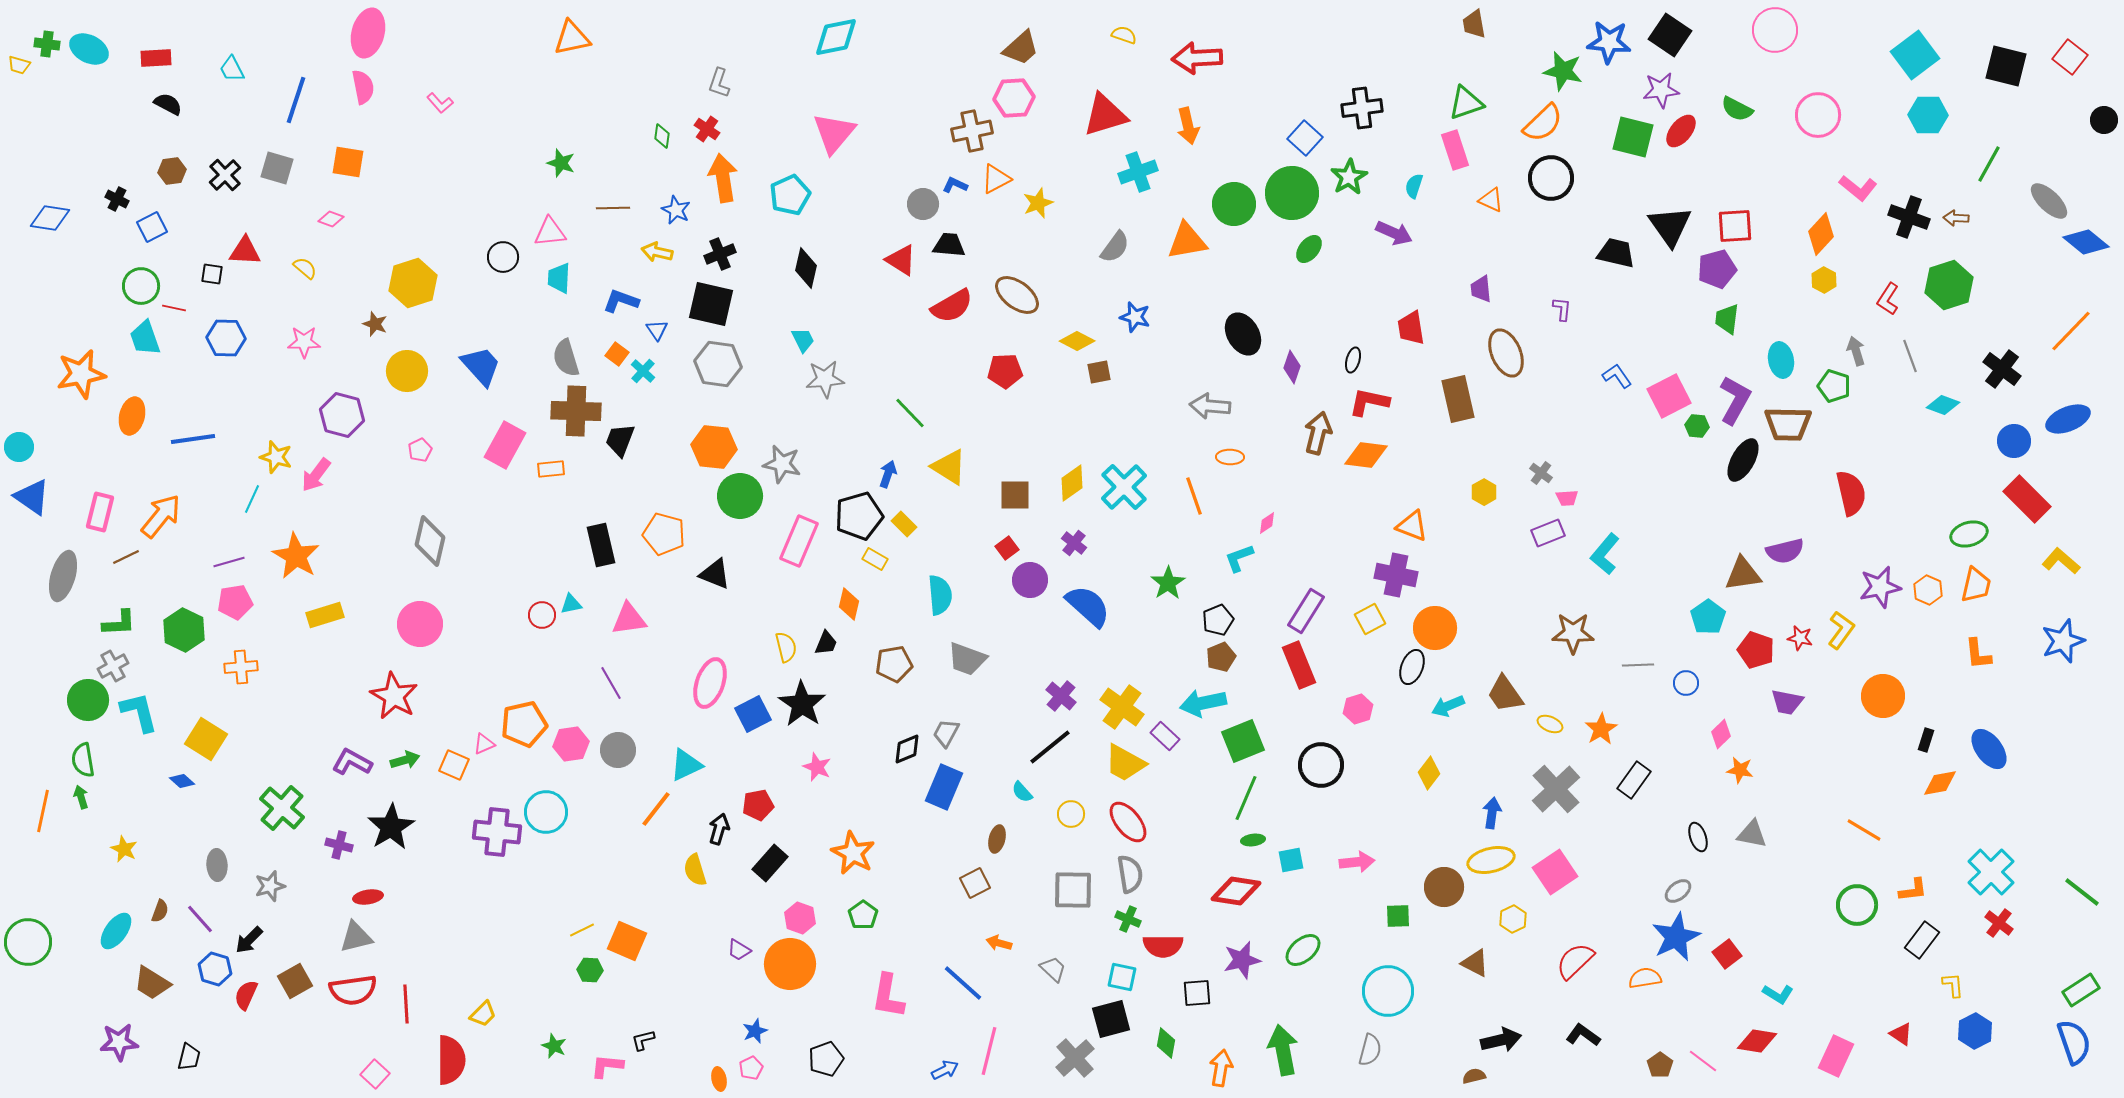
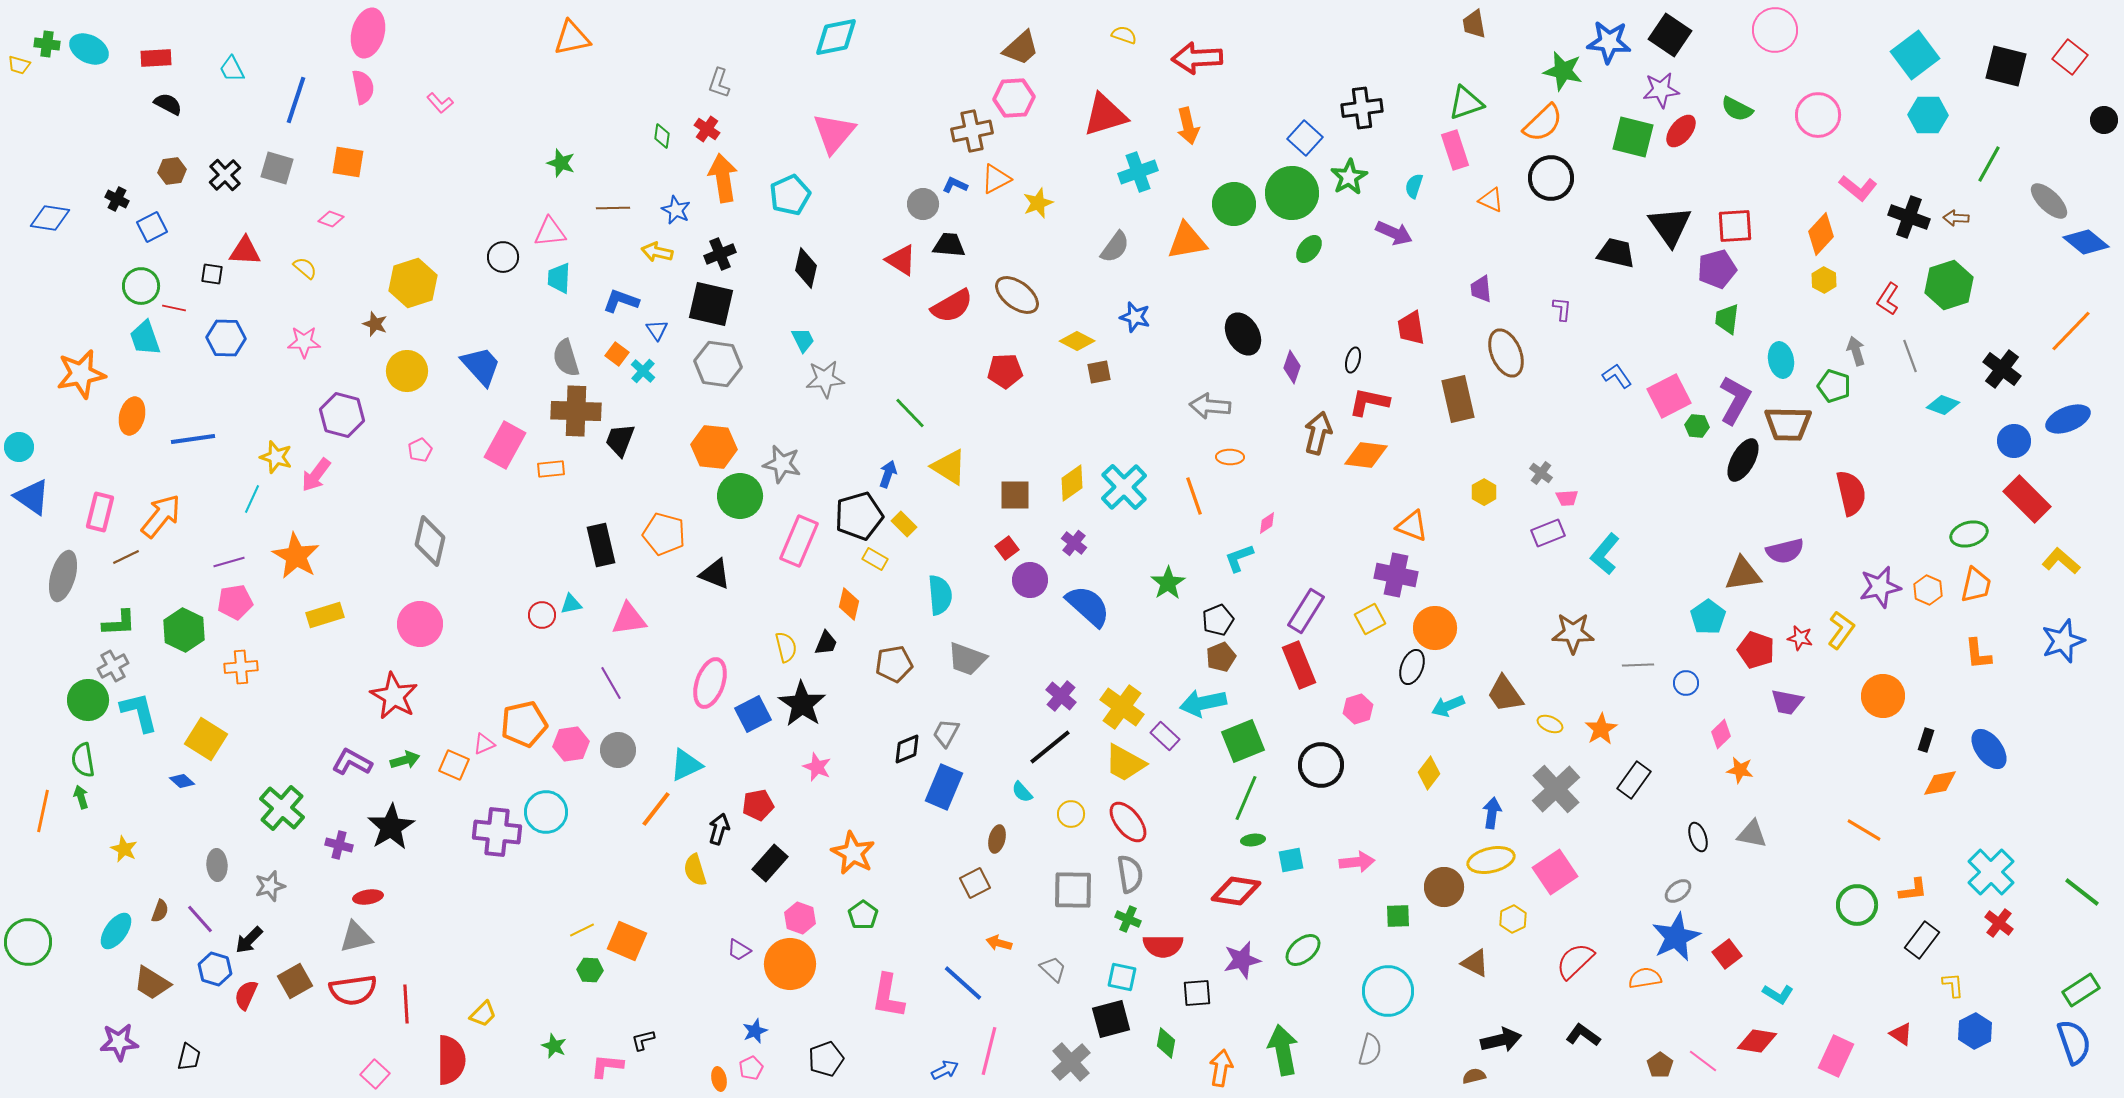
gray cross at (1075, 1058): moved 4 px left, 4 px down
